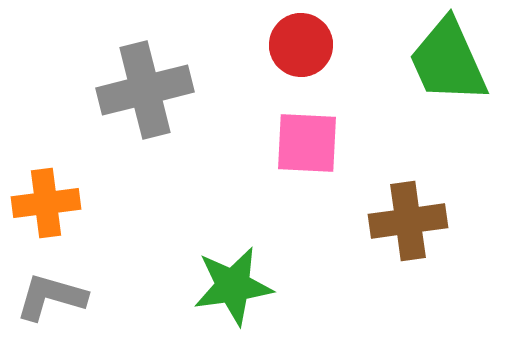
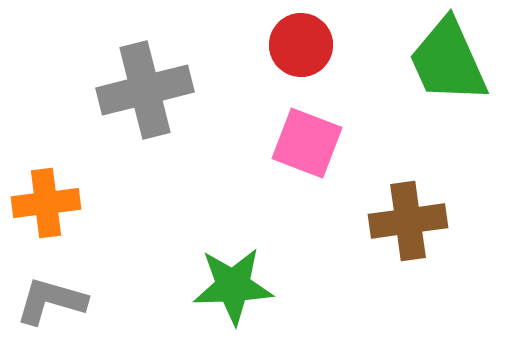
pink square: rotated 18 degrees clockwise
green star: rotated 6 degrees clockwise
gray L-shape: moved 4 px down
